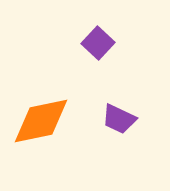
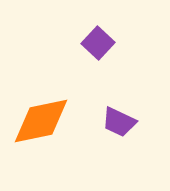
purple trapezoid: moved 3 px down
